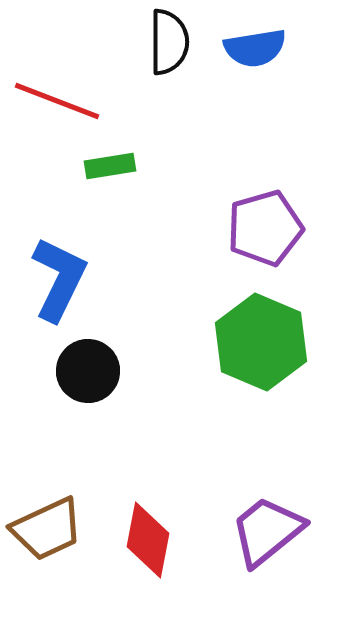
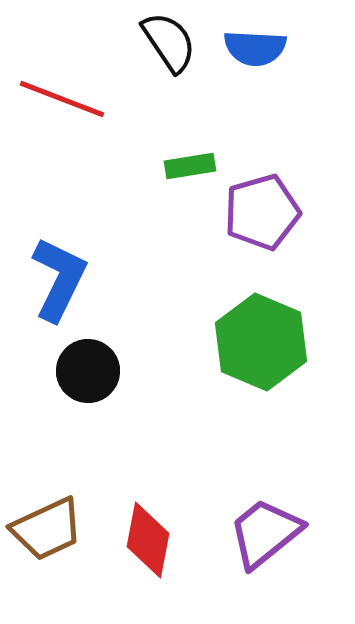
black semicircle: rotated 34 degrees counterclockwise
blue semicircle: rotated 12 degrees clockwise
red line: moved 5 px right, 2 px up
green rectangle: moved 80 px right
purple pentagon: moved 3 px left, 16 px up
purple trapezoid: moved 2 px left, 2 px down
